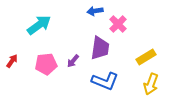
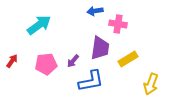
pink cross: rotated 36 degrees counterclockwise
yellow rectangle: moved 18 px left, 2 px down
blue L-shape: moved 14 px left; rotated 32 degrees counterclockwise
